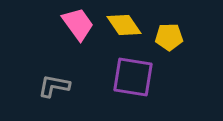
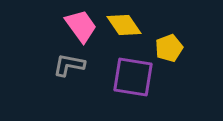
pink trapezoid: moved 3 px right, 2 px down
yellow pentagon: moved 11 px down; rotated 20 degrees counterclockwise
gray L-shape: moved 15 px right, 21 px up
